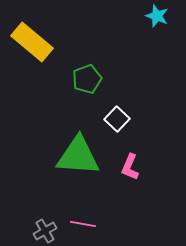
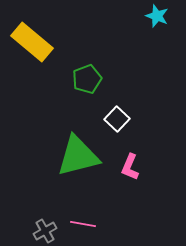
green triangle: rotated 18 degrees counterclockwise
